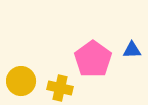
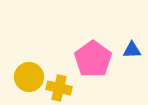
yellow circle: moved 8 px right, 4 px up
yellow cross: moved 1 px left
